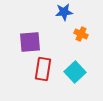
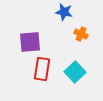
blue star: rotated 18 degrees clockwise
red rectangle: moved 1 px left
